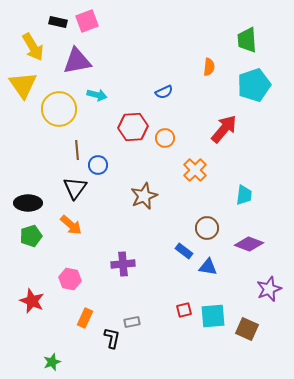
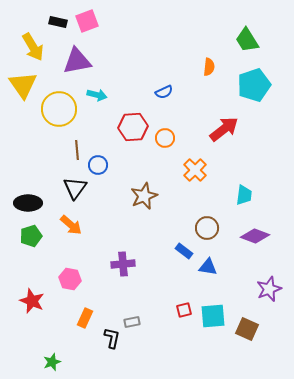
green trapezoid: rotated 28 degrees counterclockwise
red arrow: rotated 12 degrees clockwise
purple diamond: moved 6 px right, 8 px up
